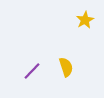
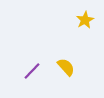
yellow semicircle: rotated 24 degrees counterclockwise
